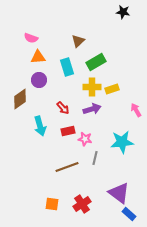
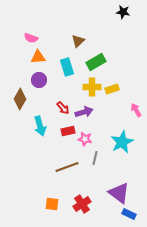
brown diamond: rotated 25 degrees counterclockwise
purple arrow: moved 8 px left, 3 px down
cyan star: rotated 20 degrees counterclockwise
blue rectangle: rotated 16 degrees counterclockwise
